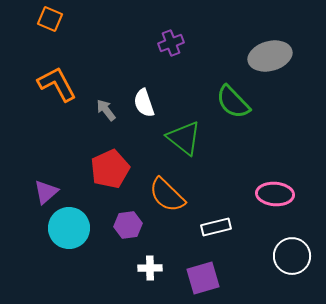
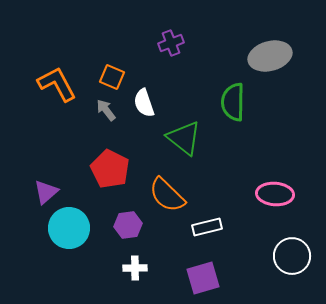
orange square: moved 62 px right, 58 px down
green semicircle: rotated 45 degrees clockwise
red pentagon: rotated 21 degrees counterclockwise
white rectangle: moved 9 px left
white cross: moved 15 px left
